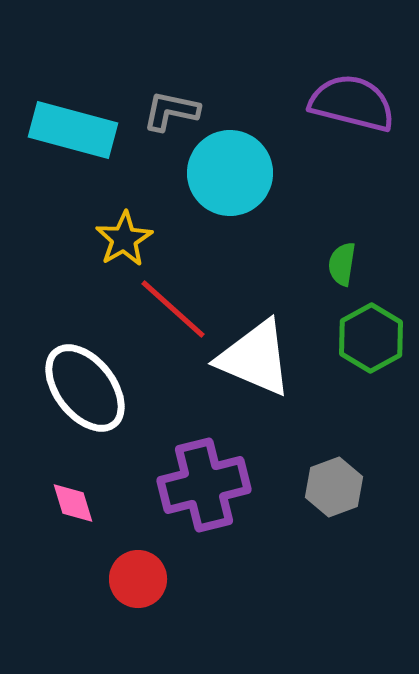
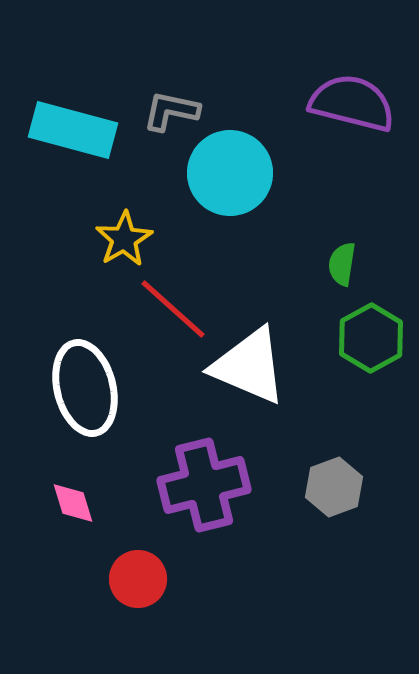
white triangle: moved 6 px left, 8 px down
white ellipse: rotated 24 degrees clockwise
